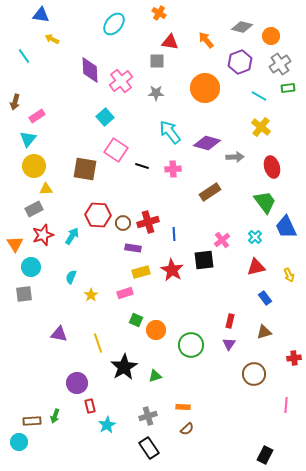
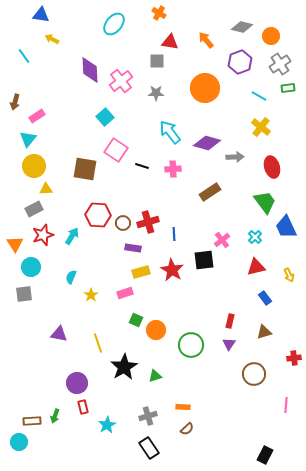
red rectangle at (90, 406): moved 7 px left, 1 px down
